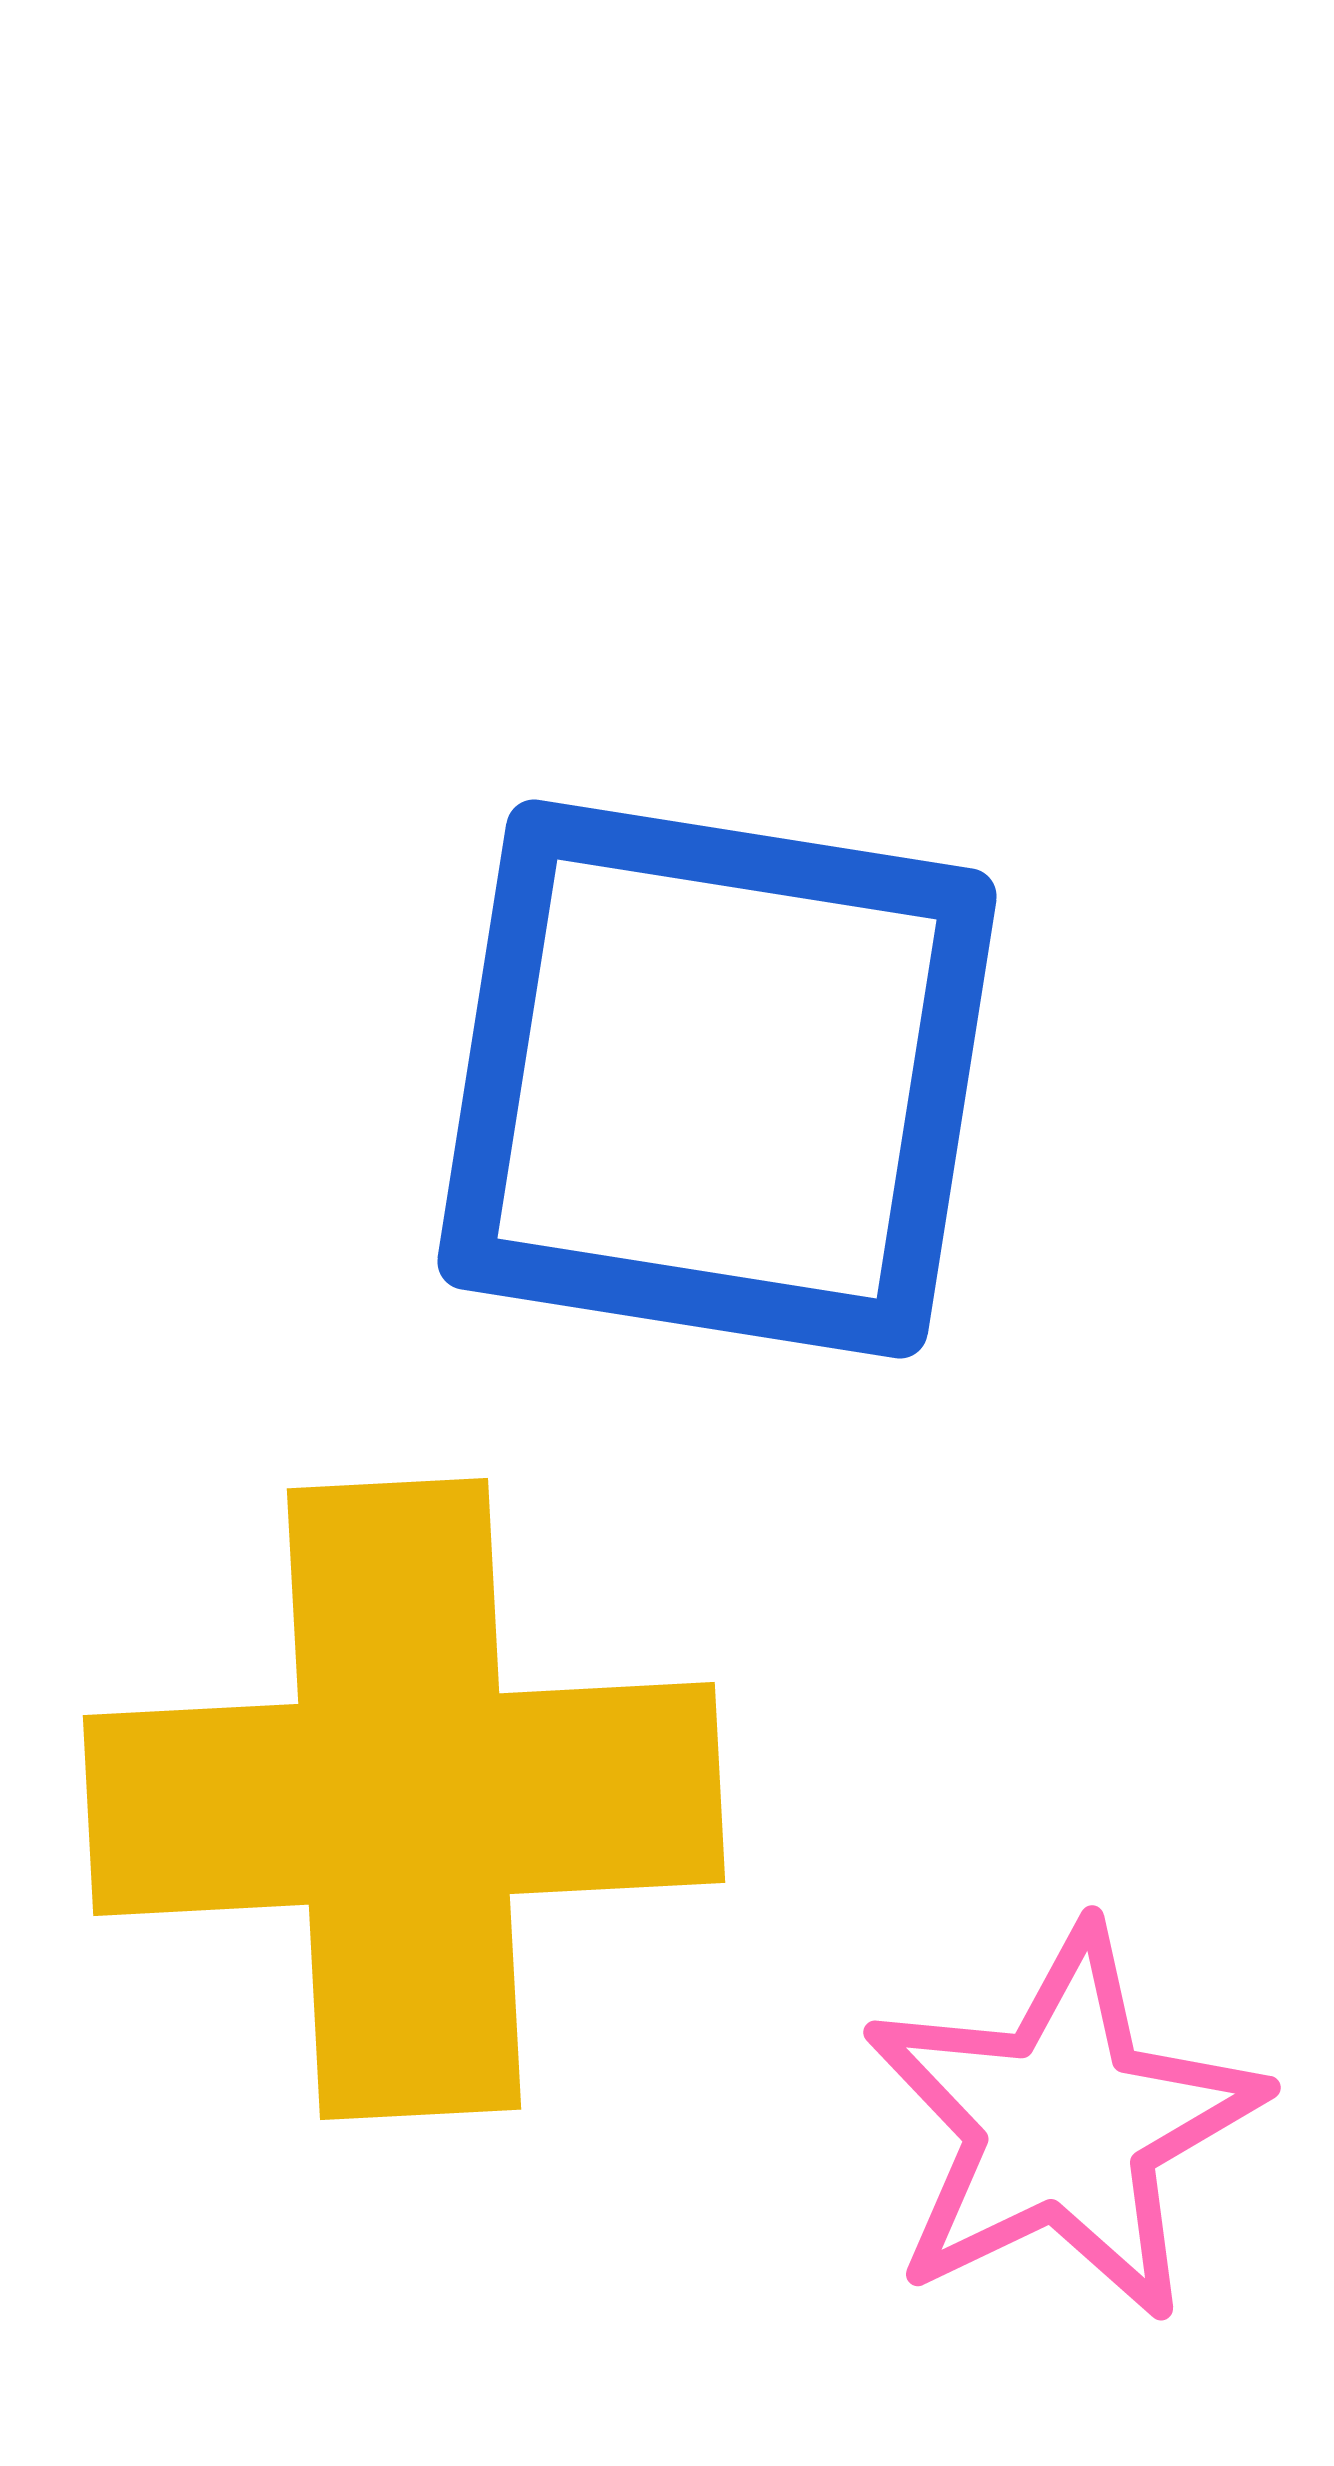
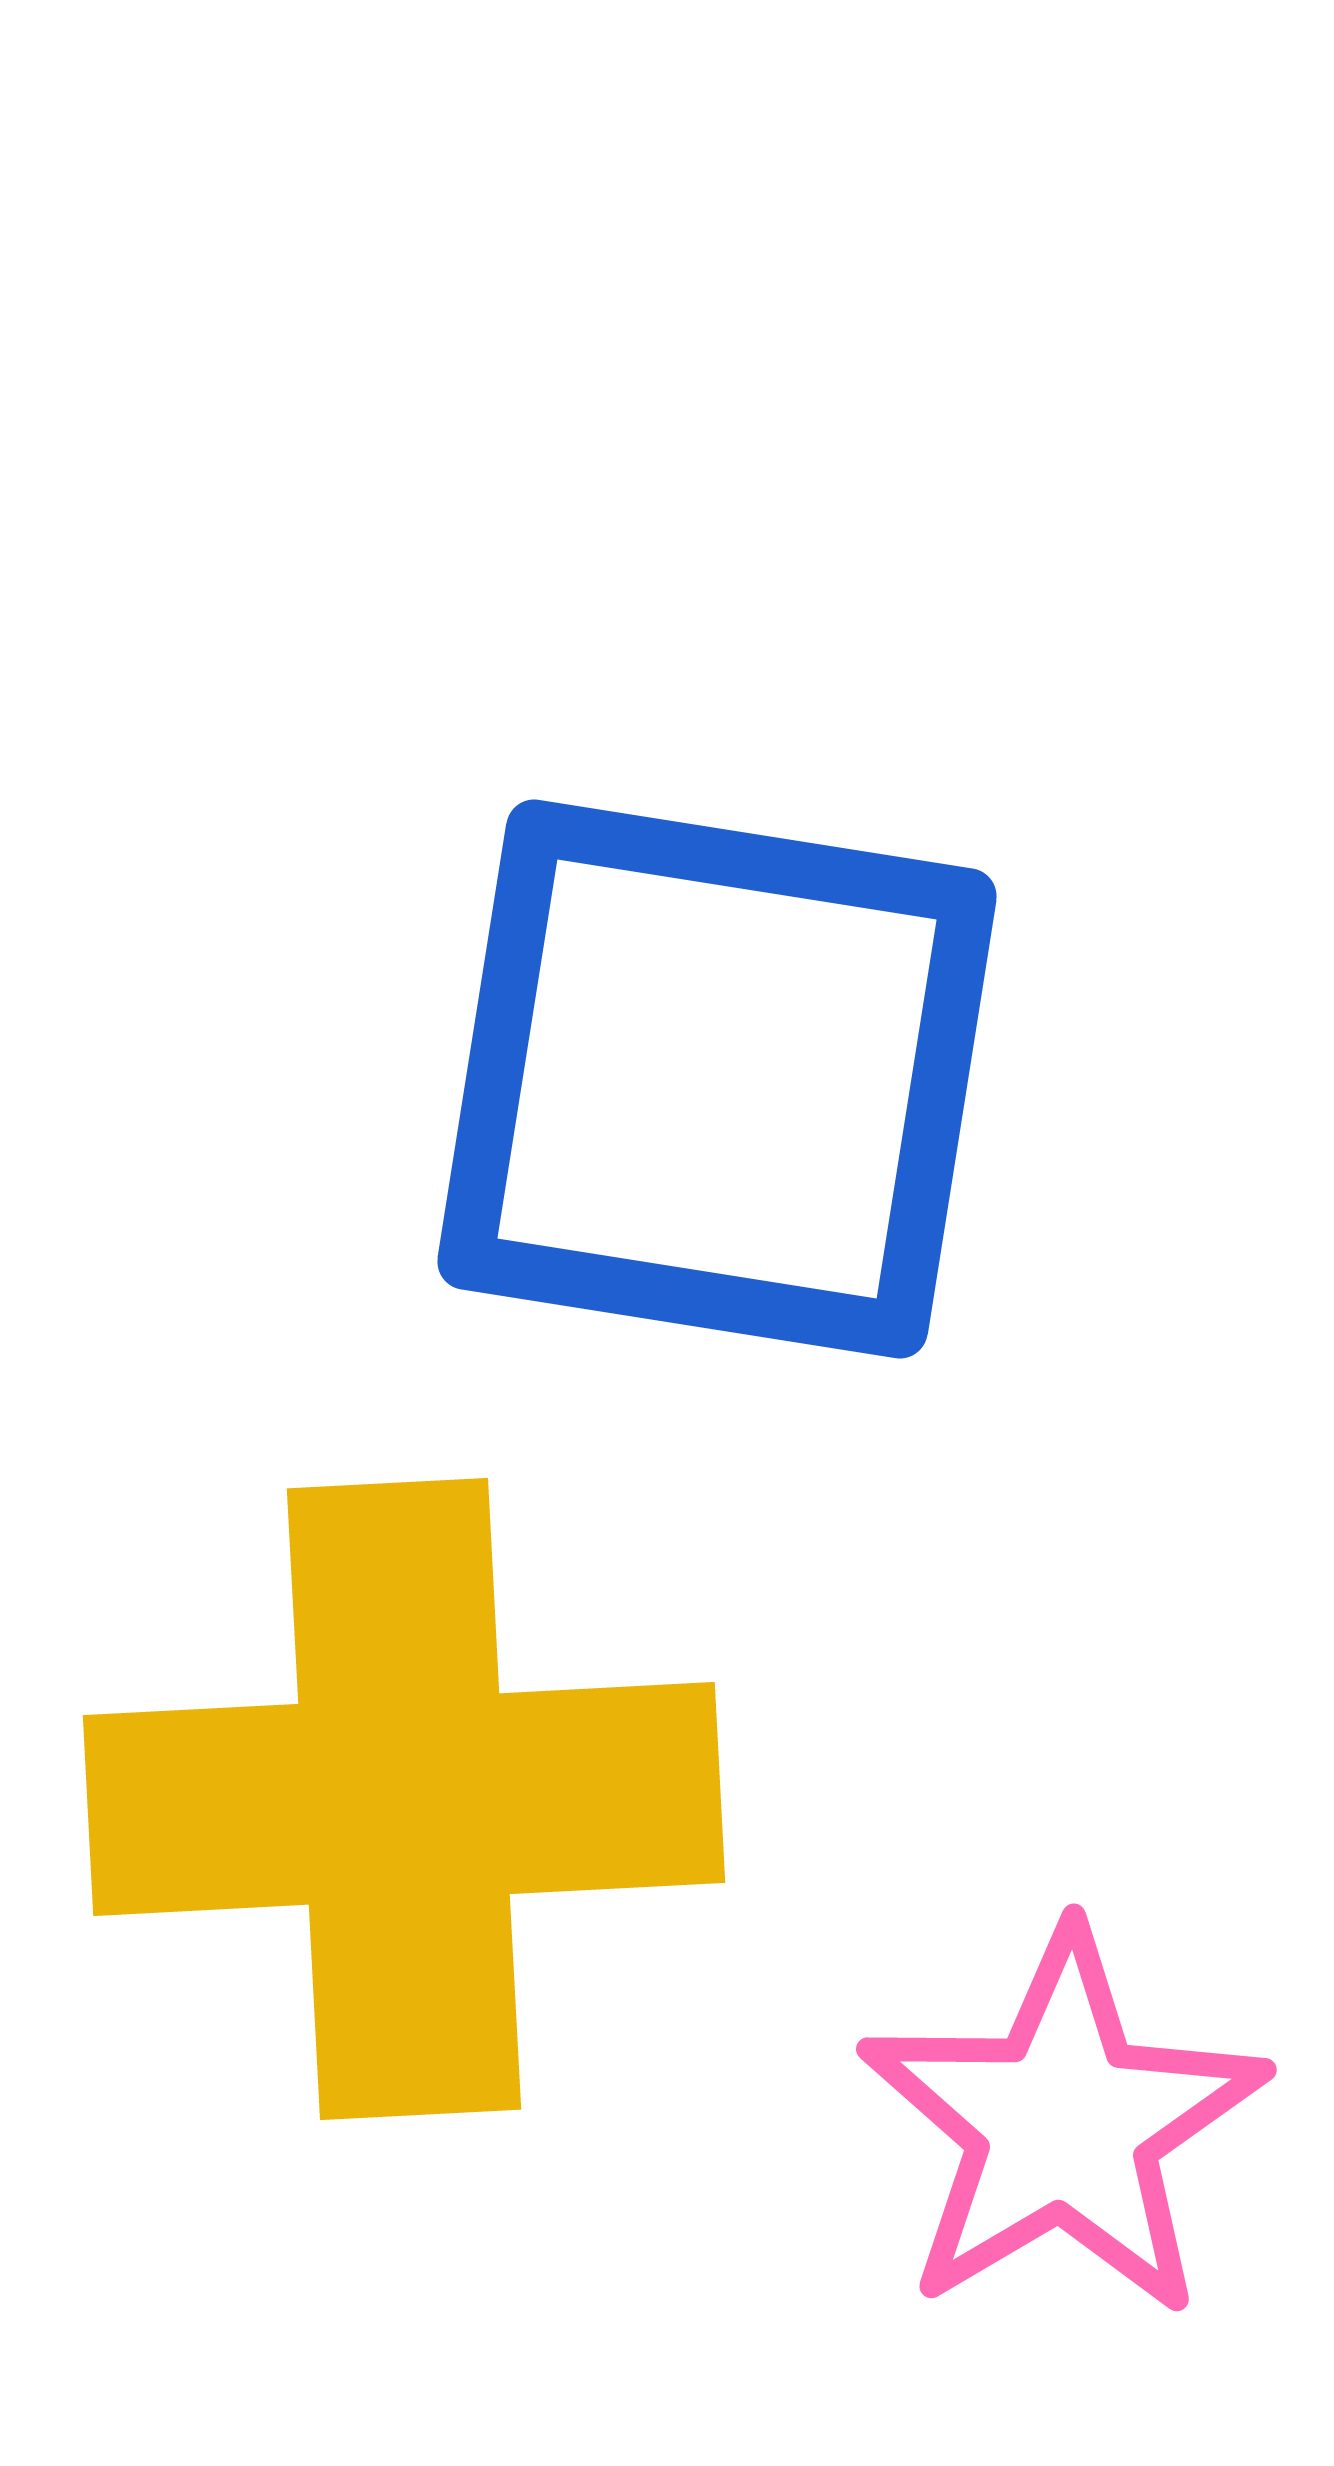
pink star: rotated 5 degrees counterclockwise
